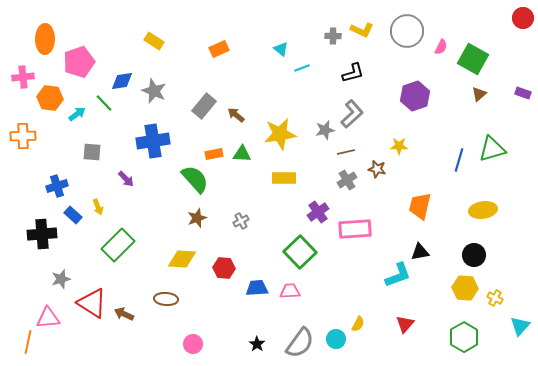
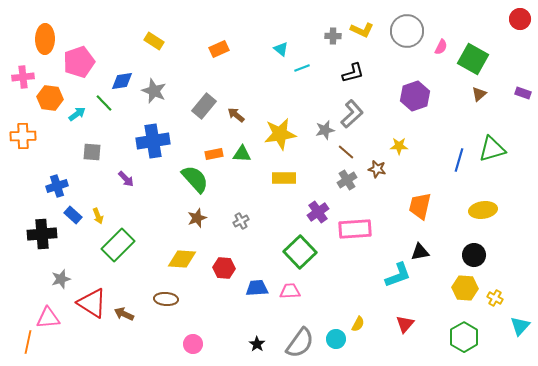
red circle at (523, 18): moved 3 px left, 1 px down
brown line at (346, 152): rotated 54 degrees clockwise
yellow arrow at (98, 207): moved 9 px down
